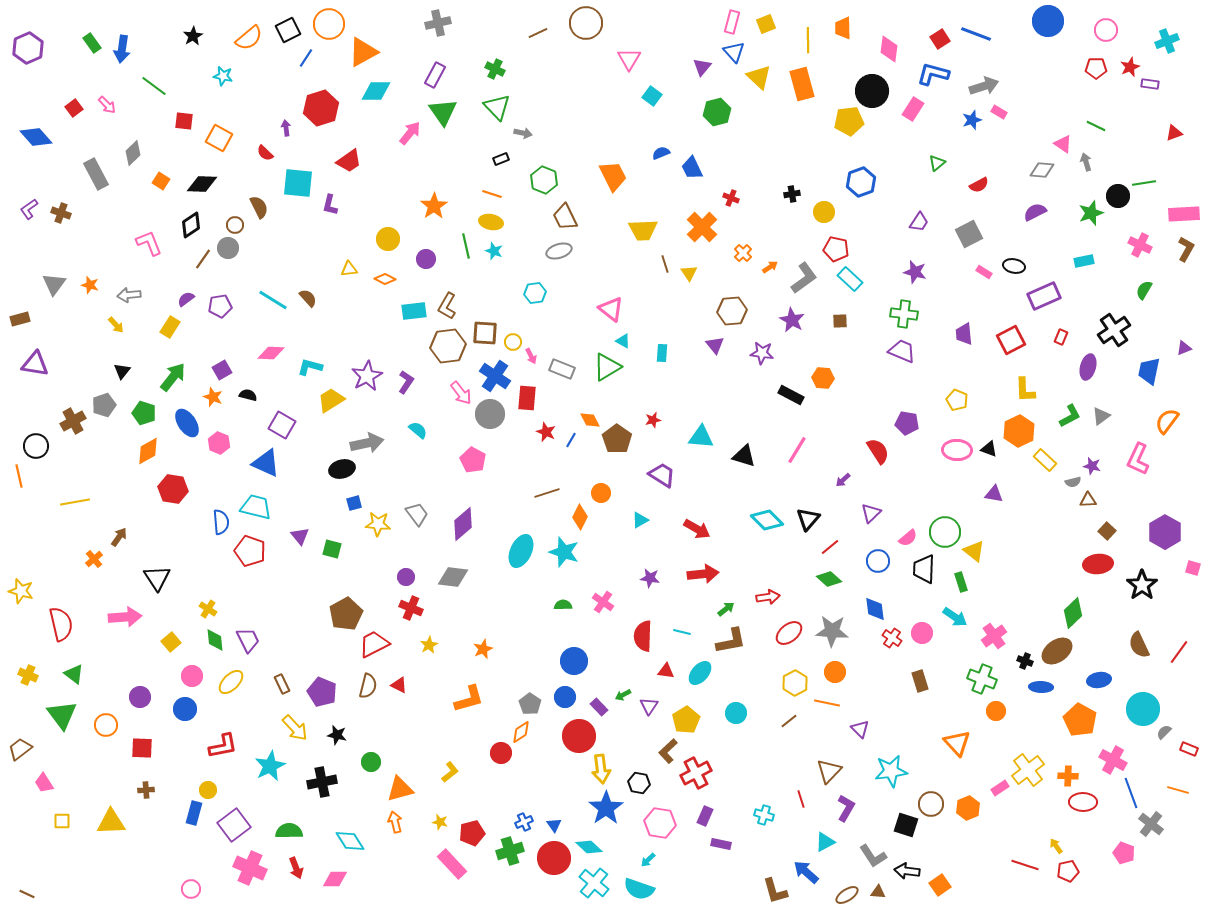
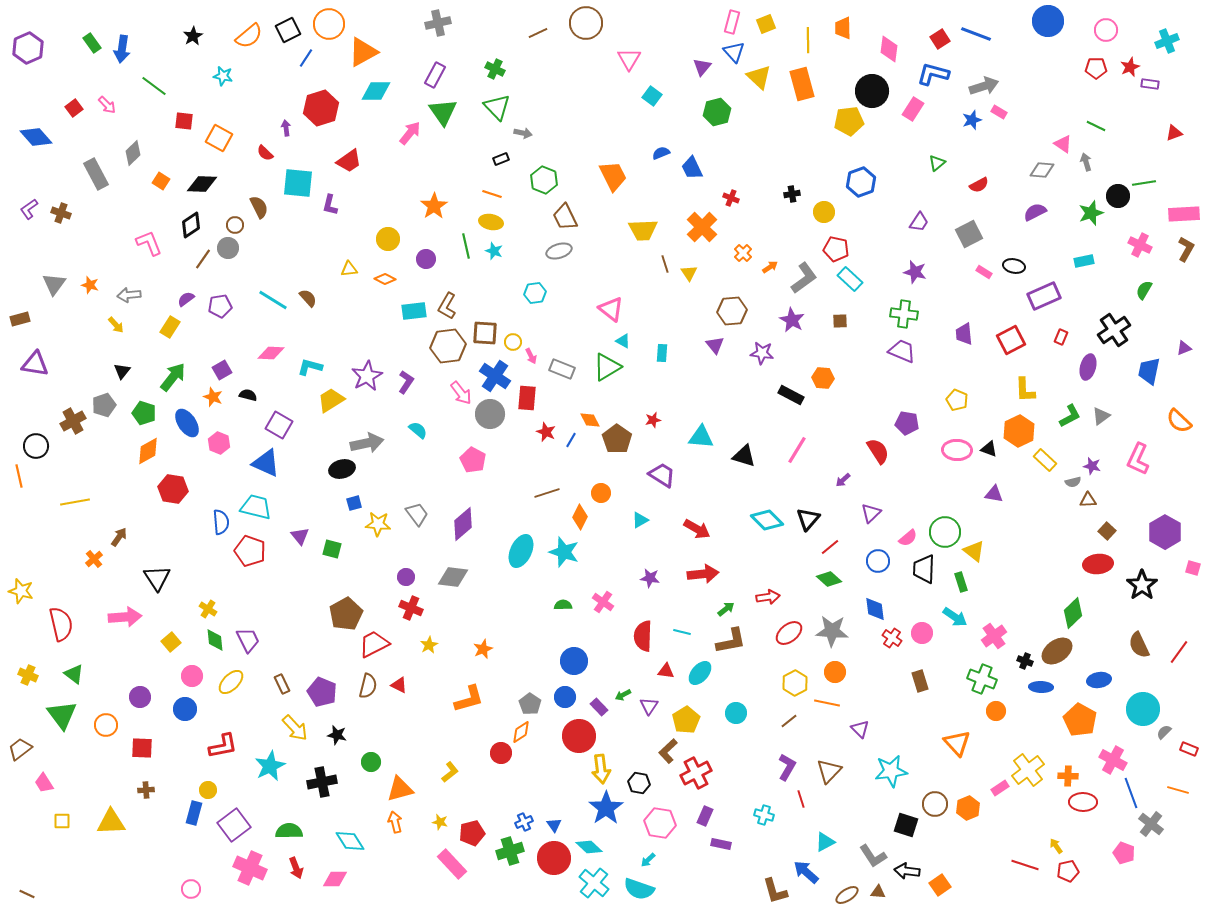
orange semicircle at (249, 38): moved 2 px up
orange semicircle at (1167, 421): moved 12 px right; rotated 84 degrees counterclockwise
purple square at (282, 425): moved 3 px left
brown circle at (931, 804): moved 4 px right
purple L-shape at (846, 808): moved 59 px left, 41 px up
